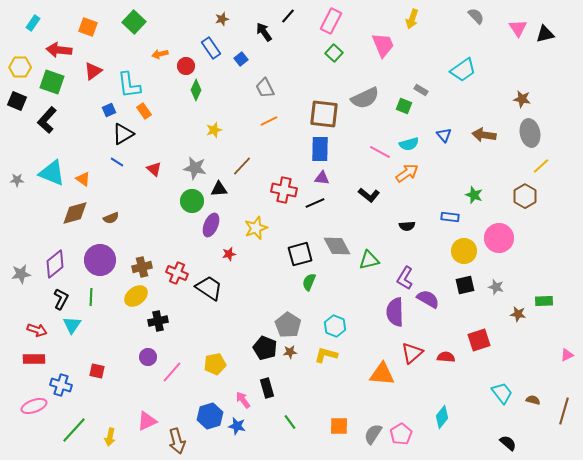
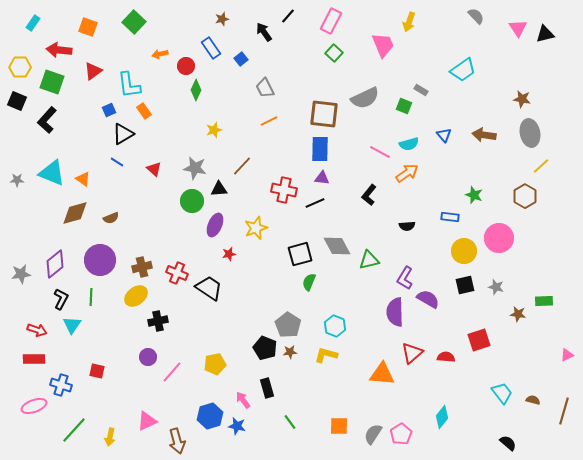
yellow arrow at (412, 19): moved 3 px left, 3 px down
black L-shape at (369, 195): rotated 90 degrees clockwise
purple ellipse at (211, 225): moved 4 px right
